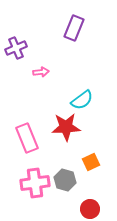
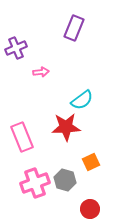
pink rectangle: moved 5 px left, 1 px up
pink cross: rotated 12 degrees counterclockwise
